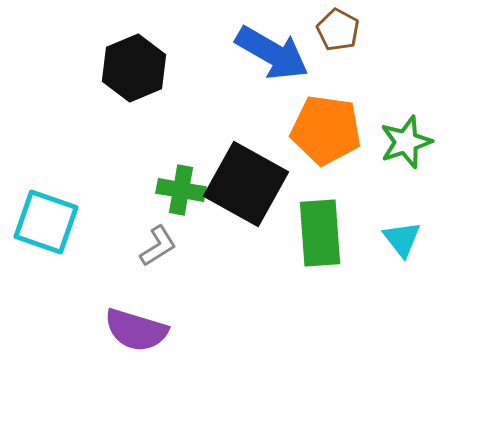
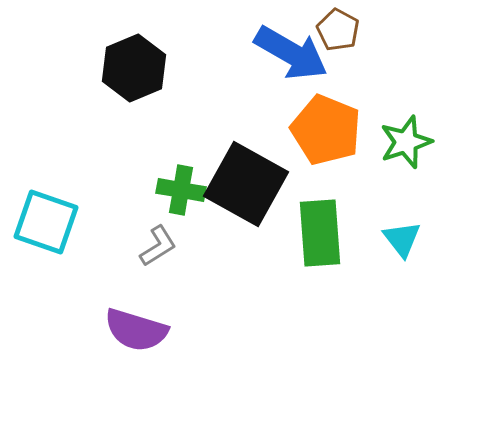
blue arrow: moved 19 px right
orange pentagon: rotated 14 degrees clockwise
